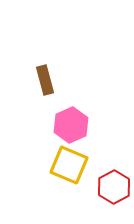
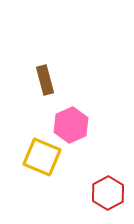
yellow square: moved 27 px left, 8 px up
red hexagon: moved 6 px left, 6 px down
